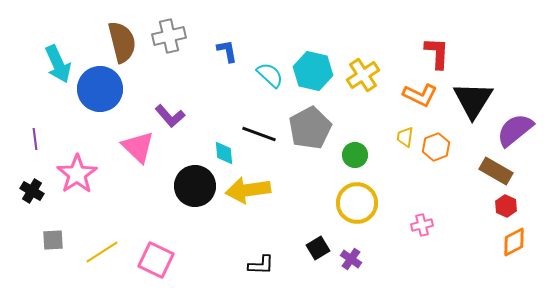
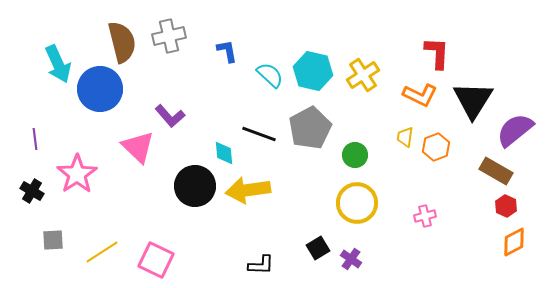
pink cross: moved 3 px right, 9 px up
